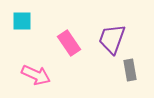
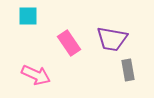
cyan square: moved 6 px right, 5 px up
purple trapezoid: rotated 100 degrees counterclockwise
gray rectangle: moved 2 px left
